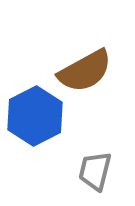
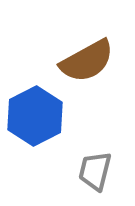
brown semicircle: moved 2 px right, 10 px up
